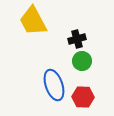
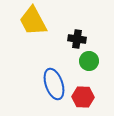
black cross: rotated 24 degrees clockwise
green circle: moved 7 px right
blue ellipse: moved 1 px up
